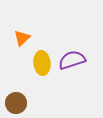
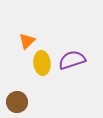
orange triangle: moved 5 px right, 3 px down
brown circle: moved 1 px right, 1 px up
